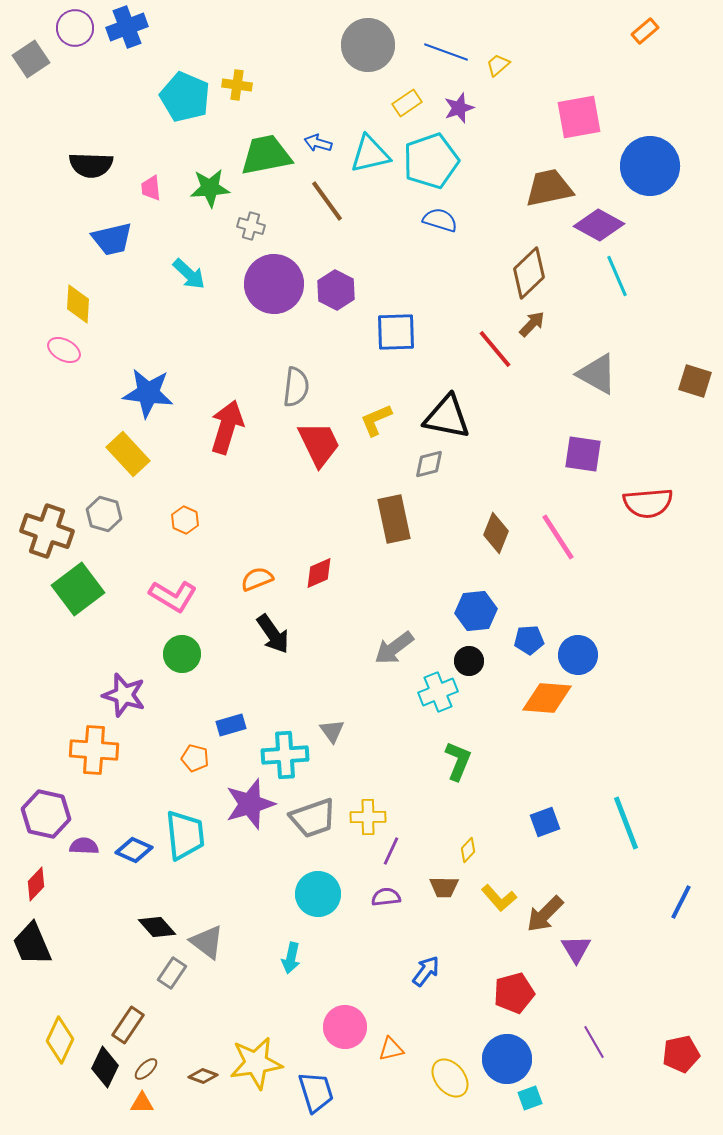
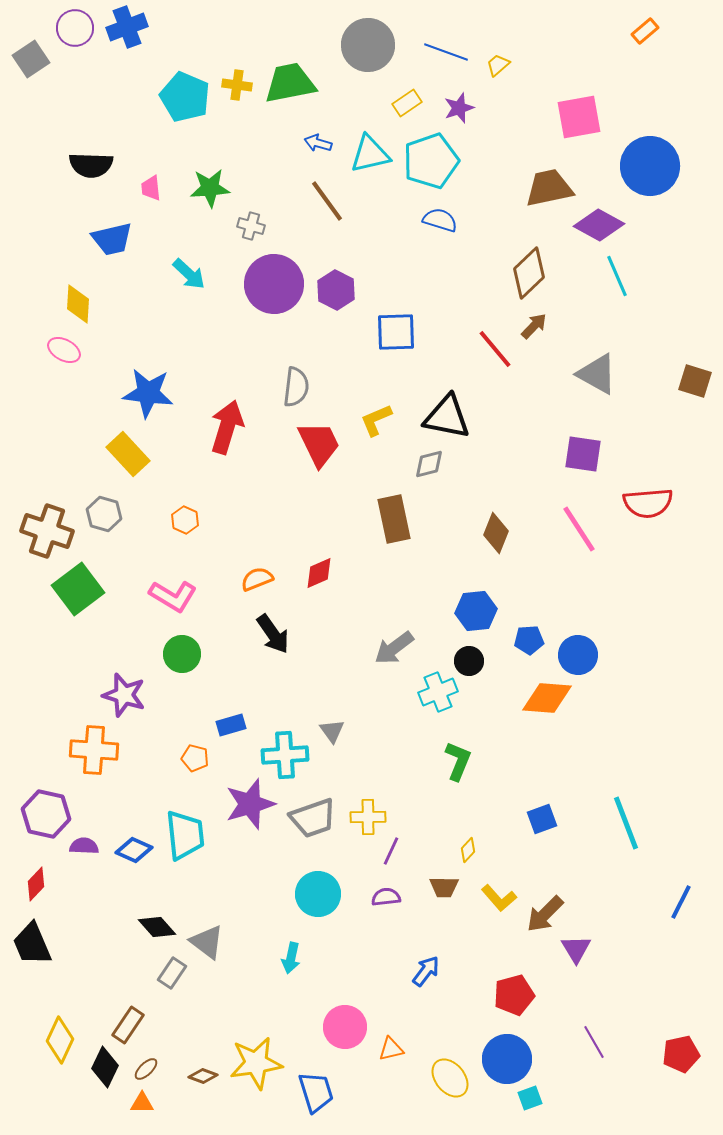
green trapezoid at (266, 155): moved 24 px right, 72 px up
brown arrow at (532, 324): moved 2 px right, 2 px down
pink line at (558, 537): moved 21 px right, 8 px up
blue square at (545, 822): moved 3 px left, 3 px up
red pentagon at (514, 993): moved 2 px down
